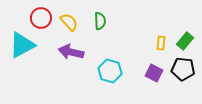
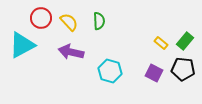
green semicircle: moved 1 px left
yellow rectangle: rotated 56 degrees counterclockwise
